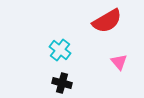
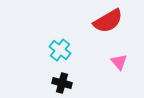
red semicircle: moved 1 px right
